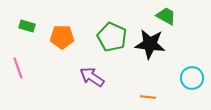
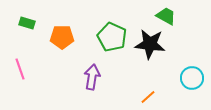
green rectangle: moved 3 px up
pink line: moved 2 px right, 1 px down
purple arrow: rotated 65 degrees clockwise
orange line: rotated 49 degrees counterclockwise
